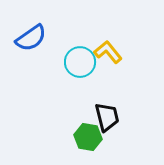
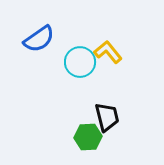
blue semicircle: moved 8 px right, 1 px down
green hexagon: rotated 12 degrees counterclockwise
